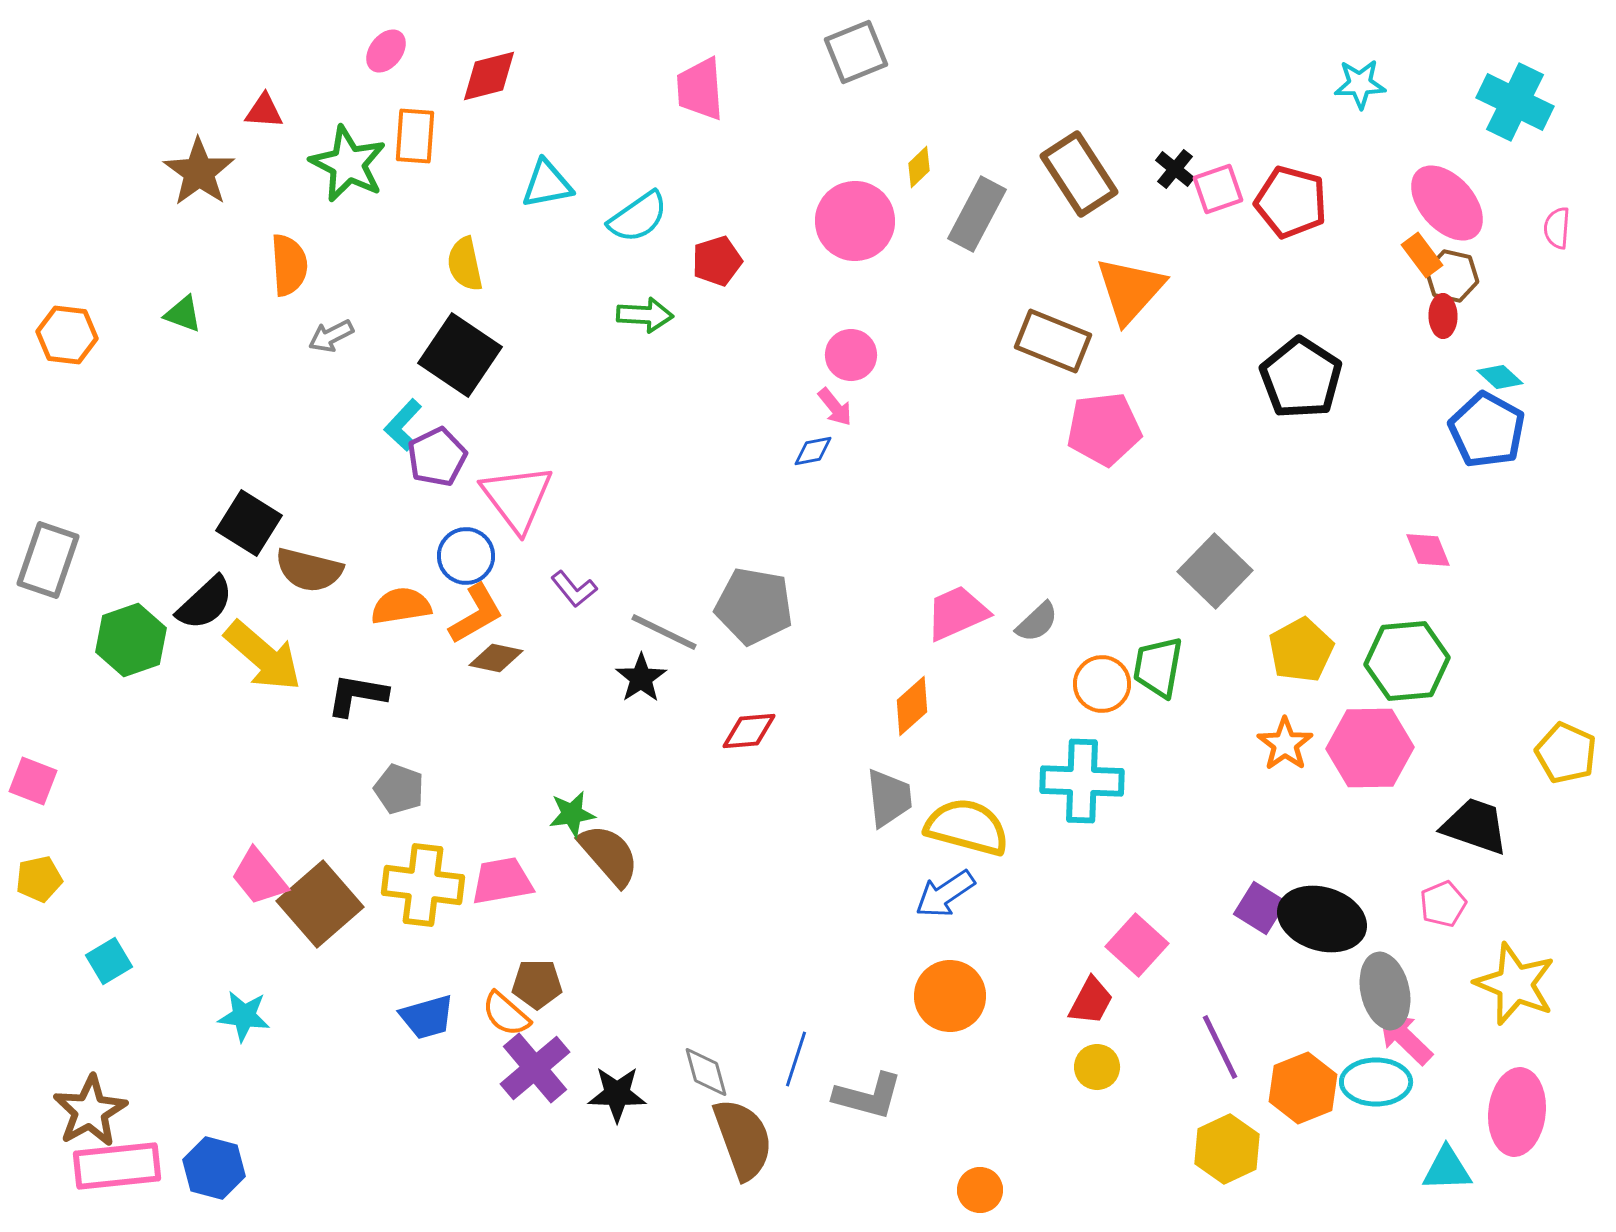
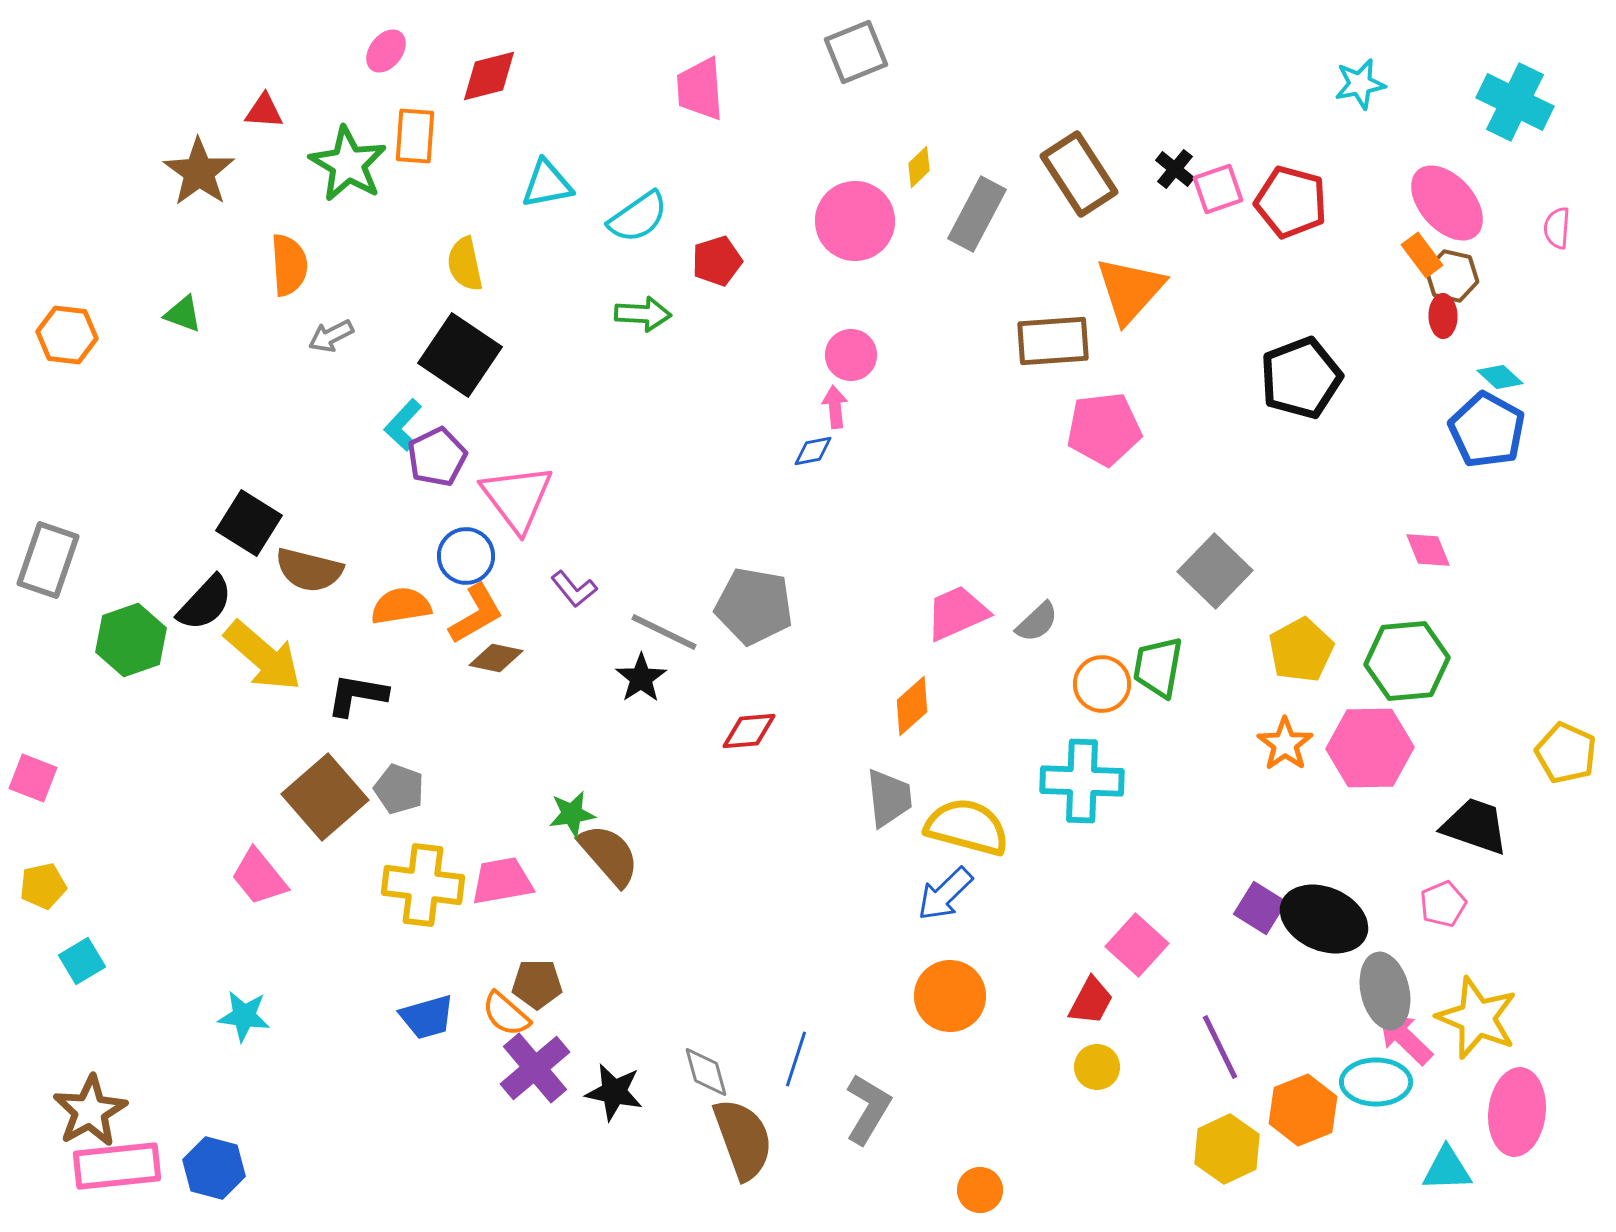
cyan star at (1360, 84): rotated 9 degrees counterclockwise
green star at (348, 164): rotated 4 degrees clockwise
green arrow at (645, 315): moved 2 px left, 1 px up
brown rectangle at (1053, 341): rotated 26 degrees counterclockwise
black pentagon at (1301, 378): rotated 18 degrees clockwise
pink arrow at (835, 407): rotated 147 degrees counterclockwise
black semicircle at (205, 603): rotated 4 degrees counterclockwise
pink square at (33, 781): moved 3 px up
yellow pentagon at (39, 879): moved 4 px right, 7 px down
blue arrow at (945, 894): rotated 10 degrees counterclockwise
brown square at (320, 904): moved 5 px right, 107 px up
black ellipse at (1322, 919): moved 2 px right; rotated 6 degrees clockwise
cyan square at (109, 961): moved 27 px left
yellow star at (1515, 984): moved 38 px left, 34 px down
orange hexagon at (1303, 1088): moved 22 px down
black star at (617, 1094): moved 3 px left, 2 px up; rotated 10 degrees clockwise
gray L-shape at (868, 1096): moved 13 px down; rotated 74 degrees counterclockwise
